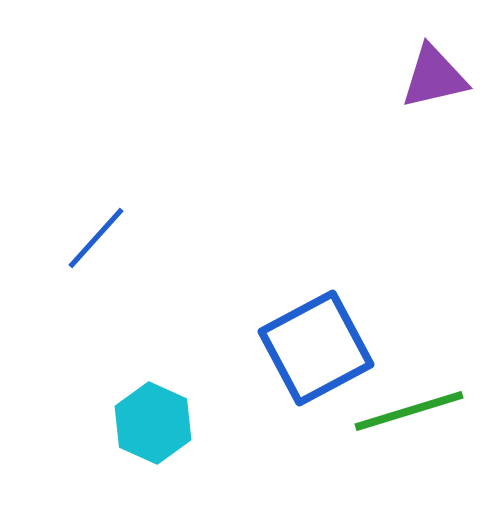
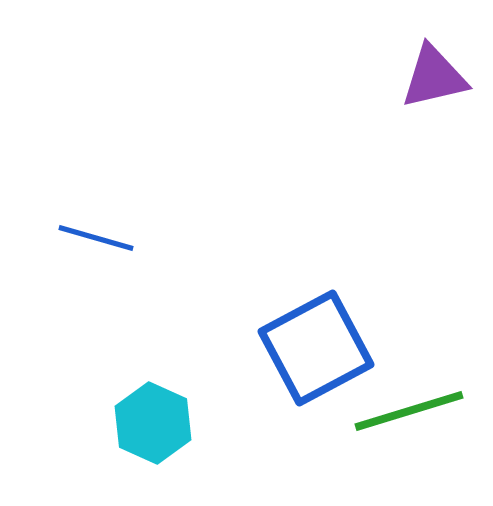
blue line: rotated 64 degrees clockwise
